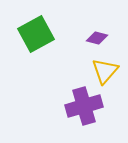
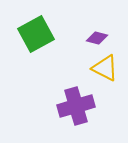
yellow triangle: moved 3 px up; rotated 44 degrees counterclockwise
purple cross: moved 8 px left
